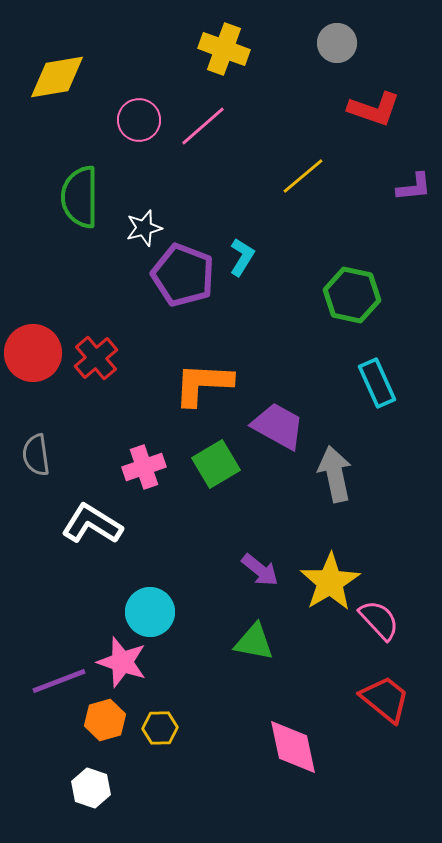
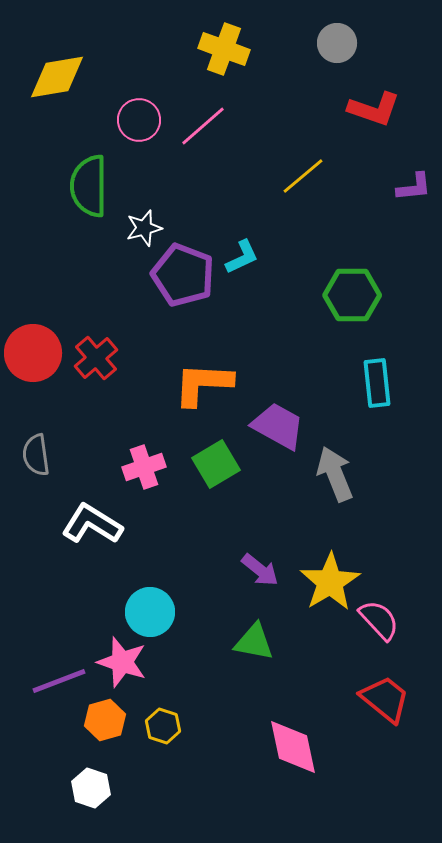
green semicircle: moved 9 px right, 11 px up
cyan L-shape: rotated 33 degrees clockwise
green hexagon: rotated 12 degrees counterclockwise
cyan rectangle: rotated 18 degrees clockwise
gray arrow: rotated 10 degrees counterclockwise
yellow hexagon: moved 3 px right, 2 px up; rotated 20 degrees clockwise
